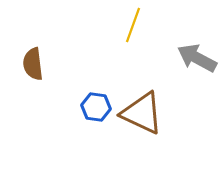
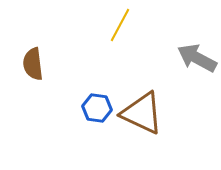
yellow line: moved 13 px left; rotated 8 degrees clockwise
blue hexagon: moved 1 px right, 1 px down
